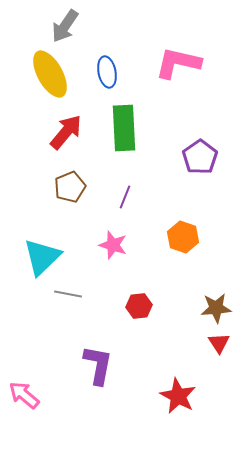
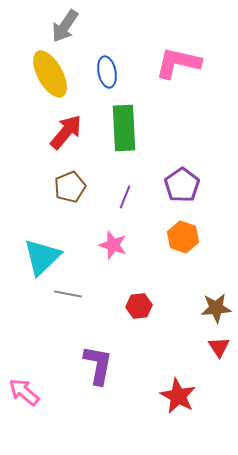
purple pentagon: moved 18 px left, 28 px down
red triangle: moved 4 px down
pink arrow: moved 3 px up
